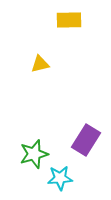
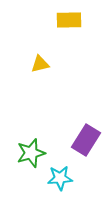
green star: moved 3 px left, 1 px up
